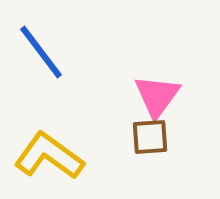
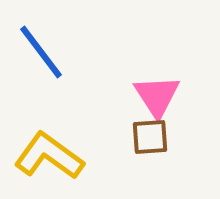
pink triangle: rotated 9 degrees counterclockwise
